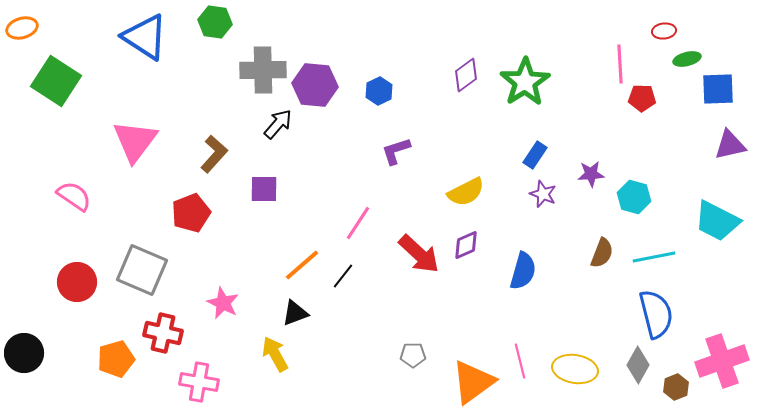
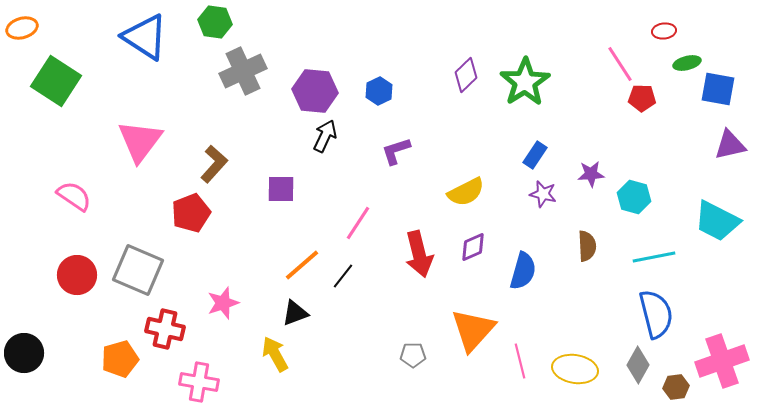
green ellipse at (687, 59): moved 4 px down
pink line at (620, 64): rotated 30 degrees counterclockwise
gray cross at (263, 70): moved 20 px left, 1 px down; rotated 24 degrees counterclockwise
purple diamond at (466, 75): rotated 8 degrees counterclockwise
purple hexagon at (315, 85): moved 6 px down
blue square at (718, 89): rotated 12 degrees clockwise
black arrow at (278, 124): moved 47 px right, 12 px down; rotated 16 degrees counterclockwise
pink triangle at (135, 141): moved 5 px right
brown L-shape at (214, 154): moved 10 px down
purple square at (264, 189): moved 17 px right
purple star at (543, 194): rotated 8 degrees counterclockwise
purple diamond at (466, 245): moved 7 px right, 2 px down
brown semicircle at (602, 253): moved 15 px left, 7 px up; rotated 24 degrees counterclockwise
red arrow at (419, 254): rotated 33 degrees clockwise
gray square at (142, 270): moved 4 px left
red circle at (77, 282): moved 7 px up
pink star at (223, 303): rotated 28 degrees clockwise
red cross at (163, 333): moved 2 px right, 4 px up
orange pentagon at (116, 359): moved 4 px right
orange triangle at (473, 382): moved 52 px up; rotated 12 degrees counterclockwise
brown hexagon at (676, 387): rotated 15 degrees clockwise
